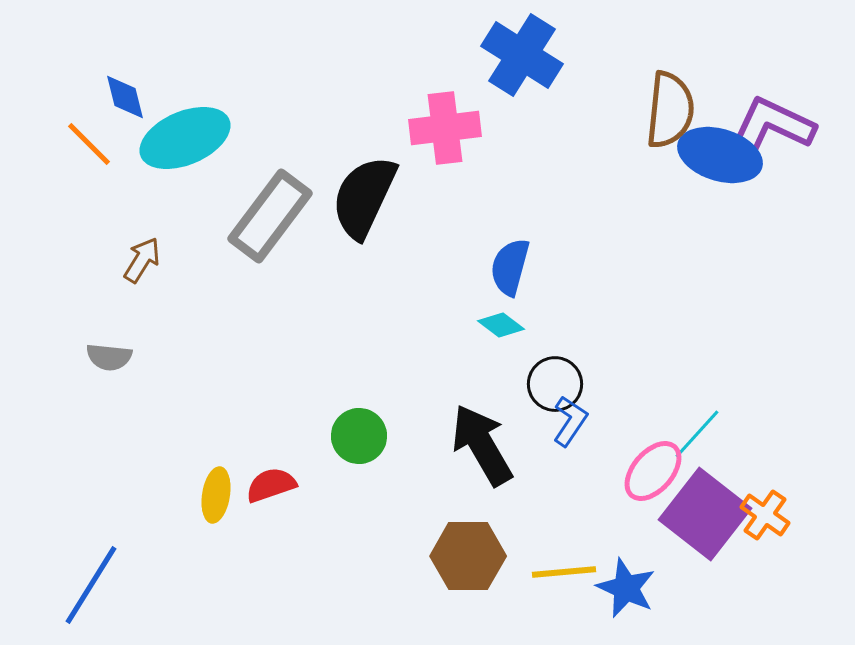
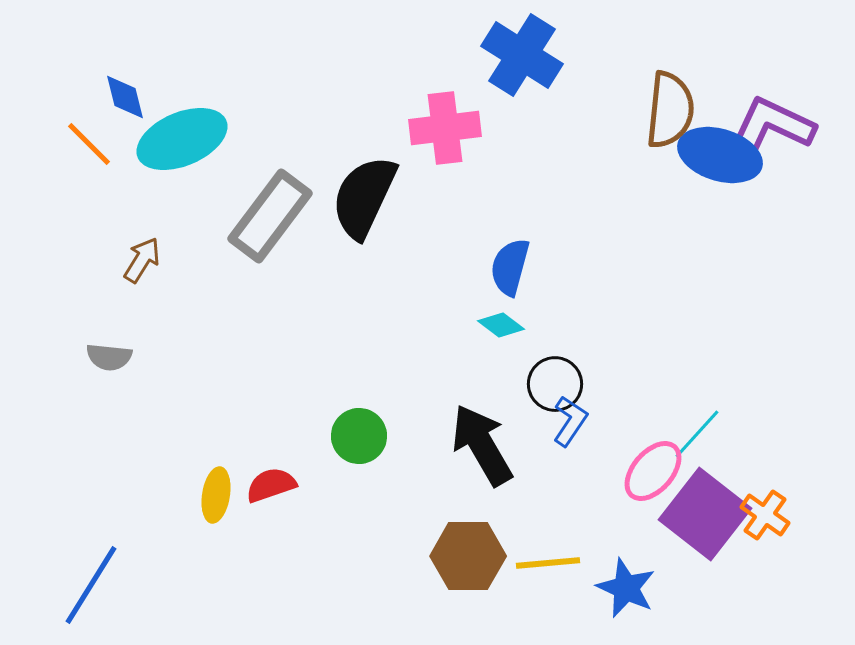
cyan ellipse: moved 3 px left, 1 px down
yellow line: moved 16 px left, 9 px up
